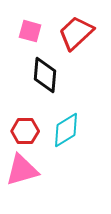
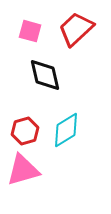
red trapezoid: moved 4 px up
black diamond: rotated 18 degrees counterclockwise
red hexagon: rotated 16 degrees counterclockwise
pink triangle: moved 1 px right
